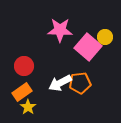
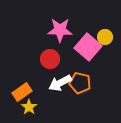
red circle: moved 26 px right, 7 px up
orange pentagon: rotated 20 degrees clockwise
yellow star: moved 1 px right
